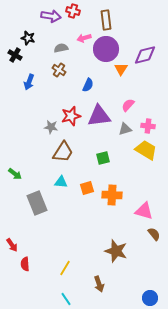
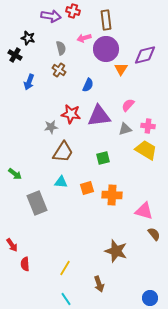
gray semicircle: rotated 88 degrees clockwise
red star: moved 2 px up; rotated 24 degrees clockwise
gray star: rotated 16 degrees counterclockwise
